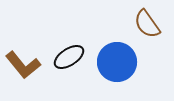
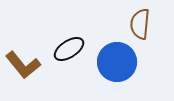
brown semicircle: moved 7 px left; rotated 40 degrees clockwise
black ellipse: moved 8 px up
